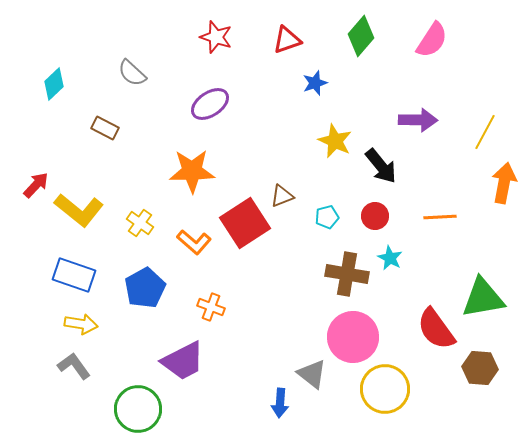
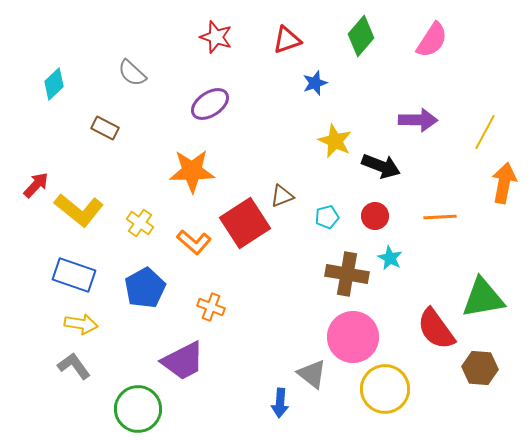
black arrow: rotated 30 degrees counterclockwise
